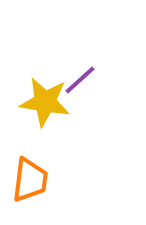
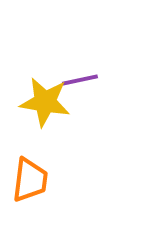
purple line: rotated 30 degrees clockwise
